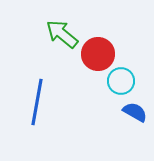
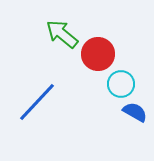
cyan circle: moved 3 px down
blue line: rotated 33 degrees clockwise
